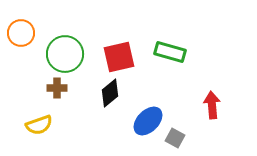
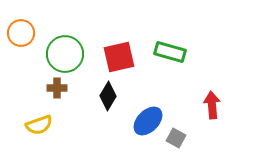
black diamond: moved 2 px left, 3 px down; rotated 20 degrees counterclockwise
gray square: moved 1 px right
